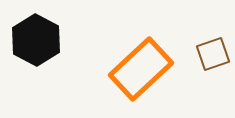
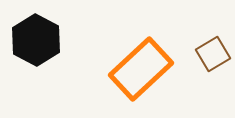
brown square: rotated 12 degrees counterclockwise
